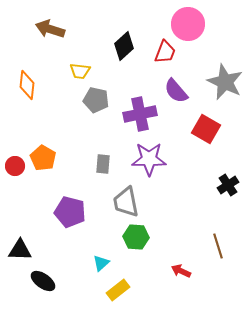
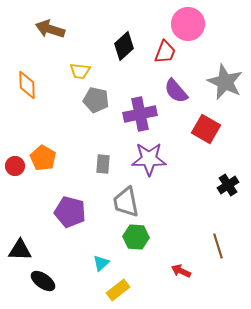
orange diamond: rotated 8 degrees counterclockwise
